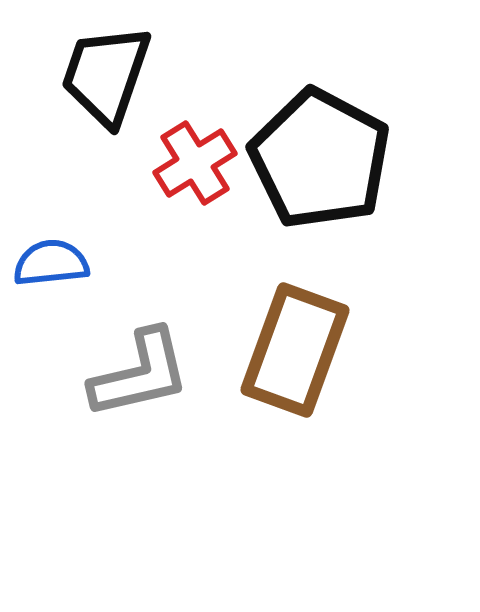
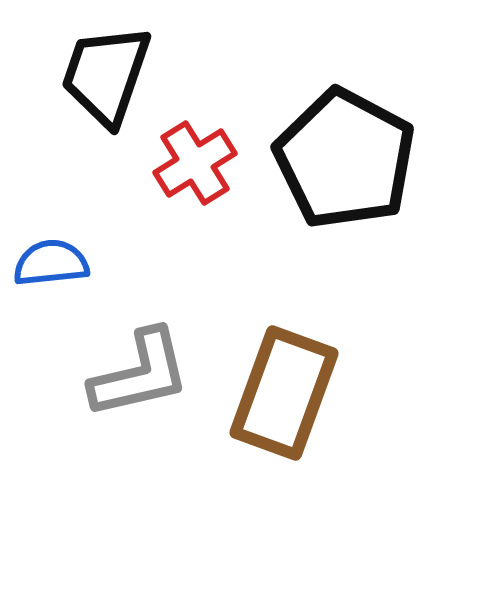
black pentagon: moved 25 px right
brown rectangle: moved 11 px left, 43 px down
